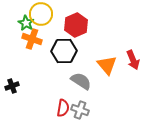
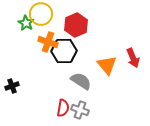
orange cross: moved 16 px right, 3 px down
red arrow: moved 2 px up
